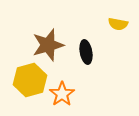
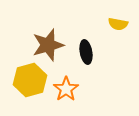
orange star: moved 4 px right, 5 px up
